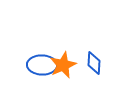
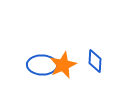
blue diamond: moved 1 px right, 2 px up
